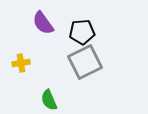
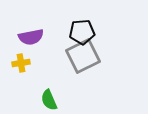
purple semicircle: moved 12 px left, 14 px down; rotated 65 degrees counterclockwise
gray square: moved 2 px left, 6 px up
